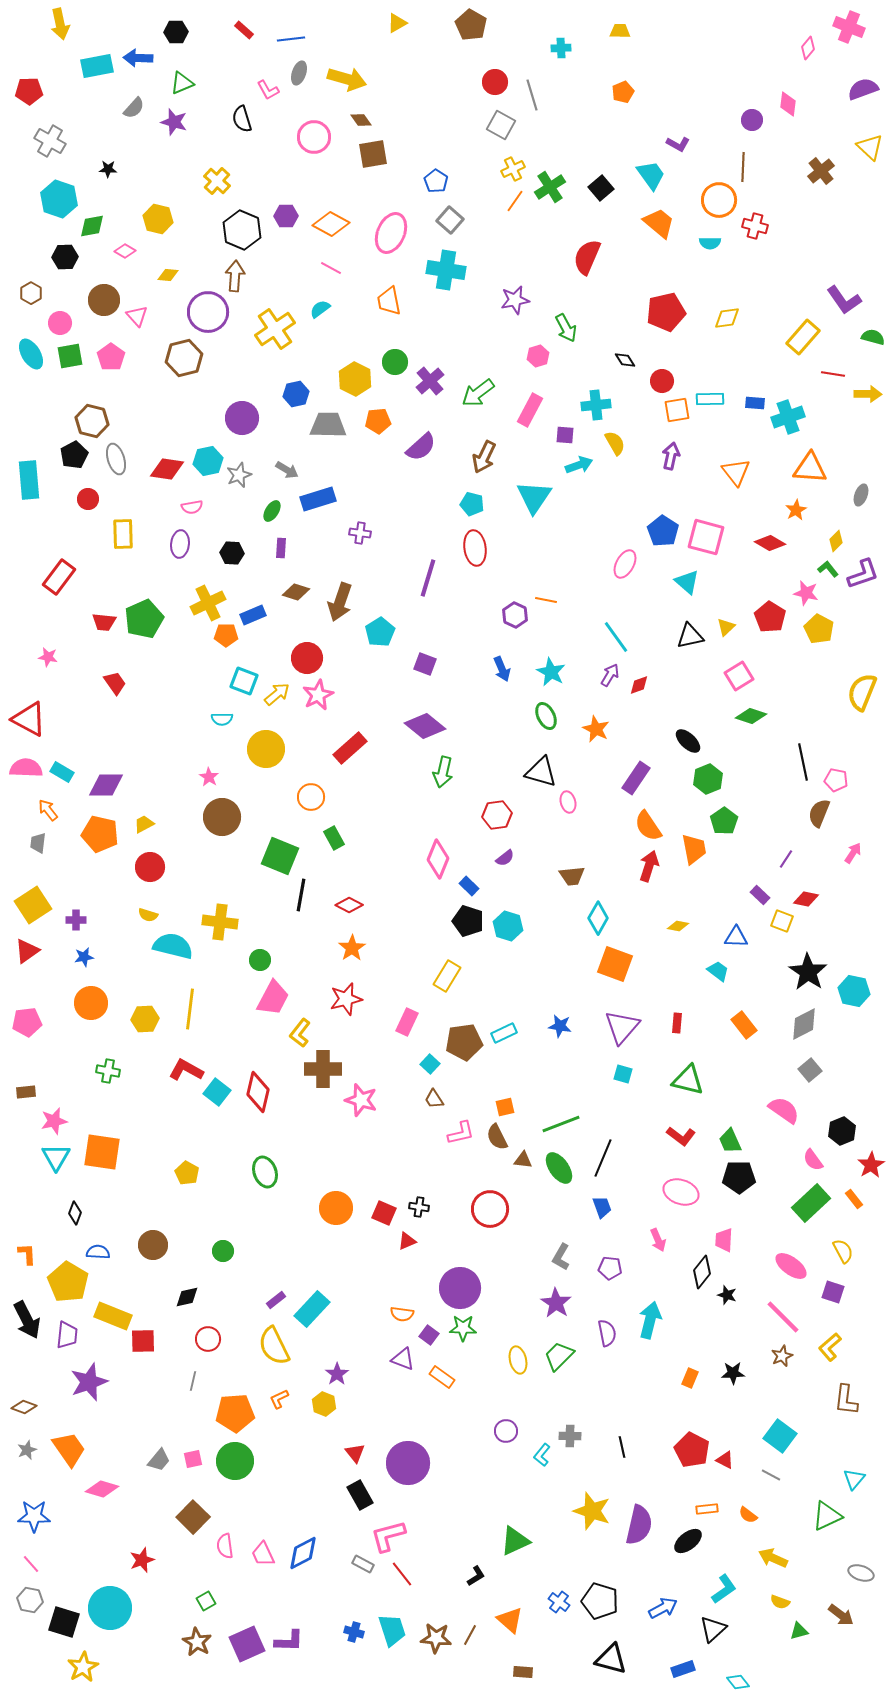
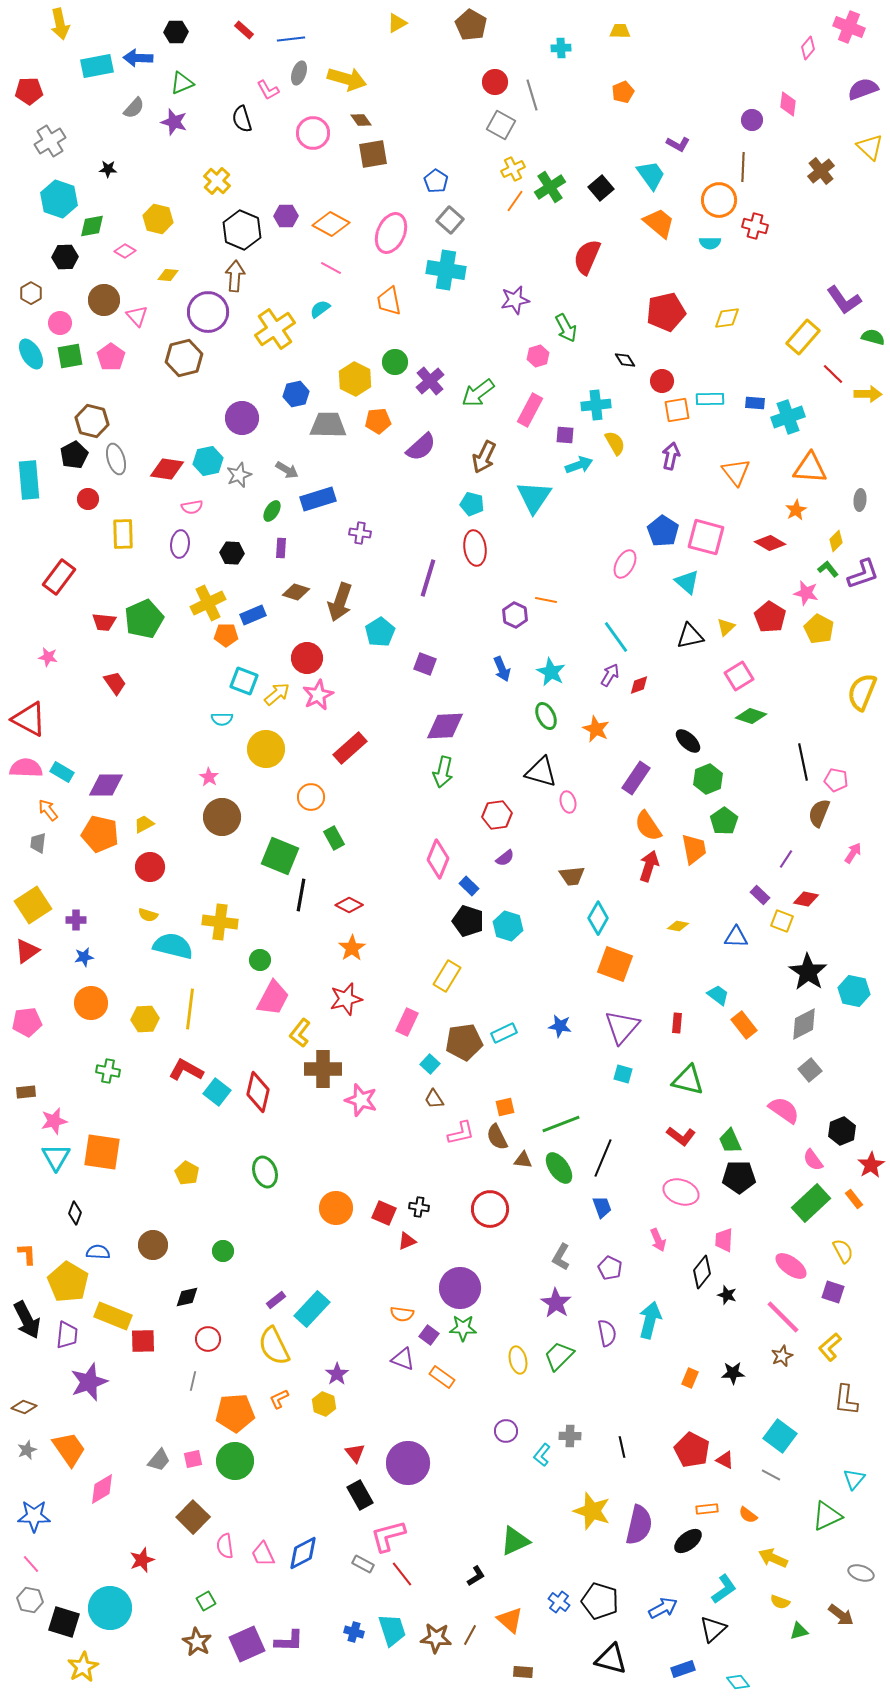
pink circle at (314, 137): moved 1 px left, 4 px up
gray cross at (50, 141): rotated 28 degrees clockwise
red line at (833, 374): rotated 35 degrees clockwise
gray ellipse at (861, 495): moved 1 px left, 5 px down; rotated 15 degrees counterclockwise
purple diamond at (425, 726): moved 20 px right; rotated 42 degrees counterclockwise
cyan trapezoid at (718, 971): moved 24 px down
purple pentagon at (610, 1268): rotated 20 degrees clockwise
pink diamond at (102, 1489): rotated 48 degrees counterclockwise
